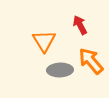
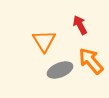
gray ellipse: rotated 20 degrees counterclockwise
